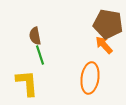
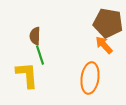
brown pentagon: moved 1 px up
brown semicircle: rotated 12 degrees clockwise
yellow L-shape: moved 8 px up
